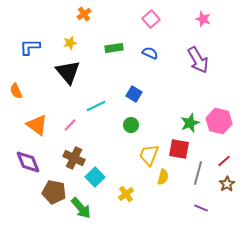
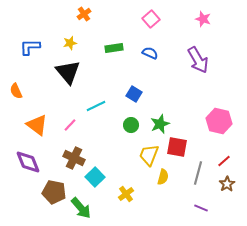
green star: moved 30 px left, 1 px down
red square: moved 2 px left, 2 px up
